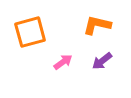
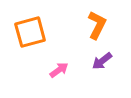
orange L-shape: rotated 104 degrees clockwise
pink arrow: moved 4 px left, 8 px down
